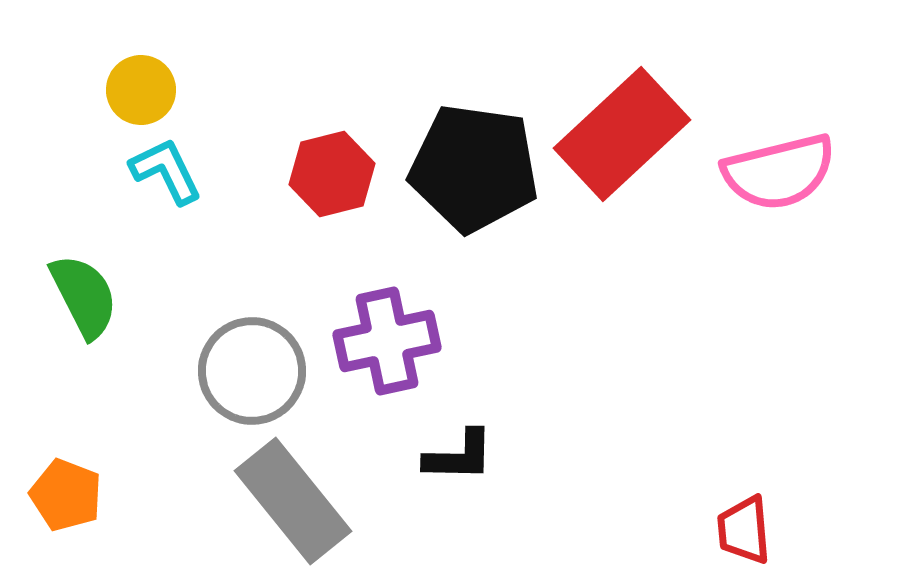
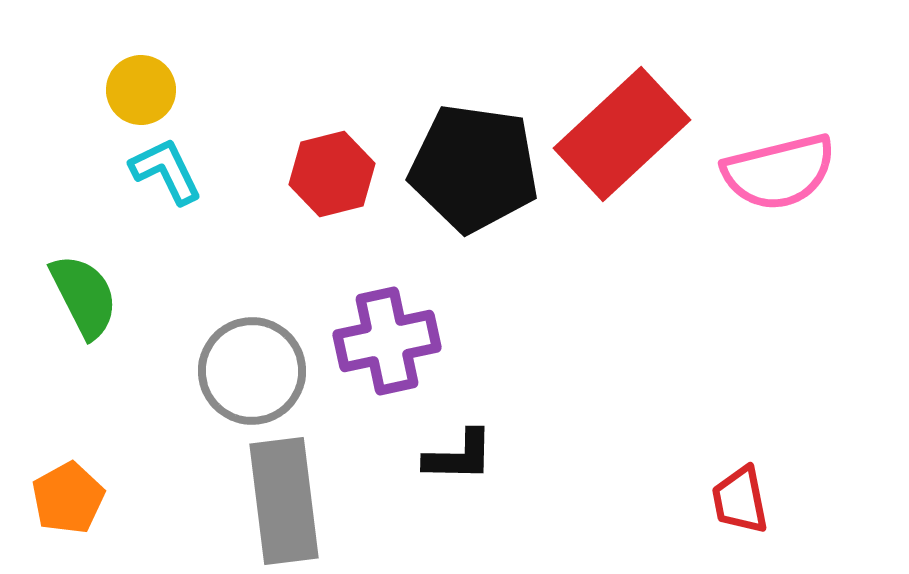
orange pentagon: moved 2 px right, 3 px down; rotated 22 degrees clockwise
gray rectangle: moved 9 px left; rotated 32 degrees clockwise
red trapezoid: moved 4 px left, 30 px up; rotated 6 degrees counterclockwise
